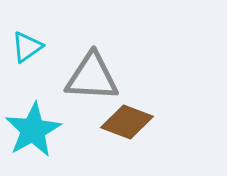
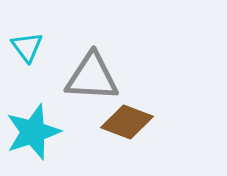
cyan triangle: rotated 32 degrees counterclockwise
cyan star: moved 2 px down; rotated 10 degrees clockwise
